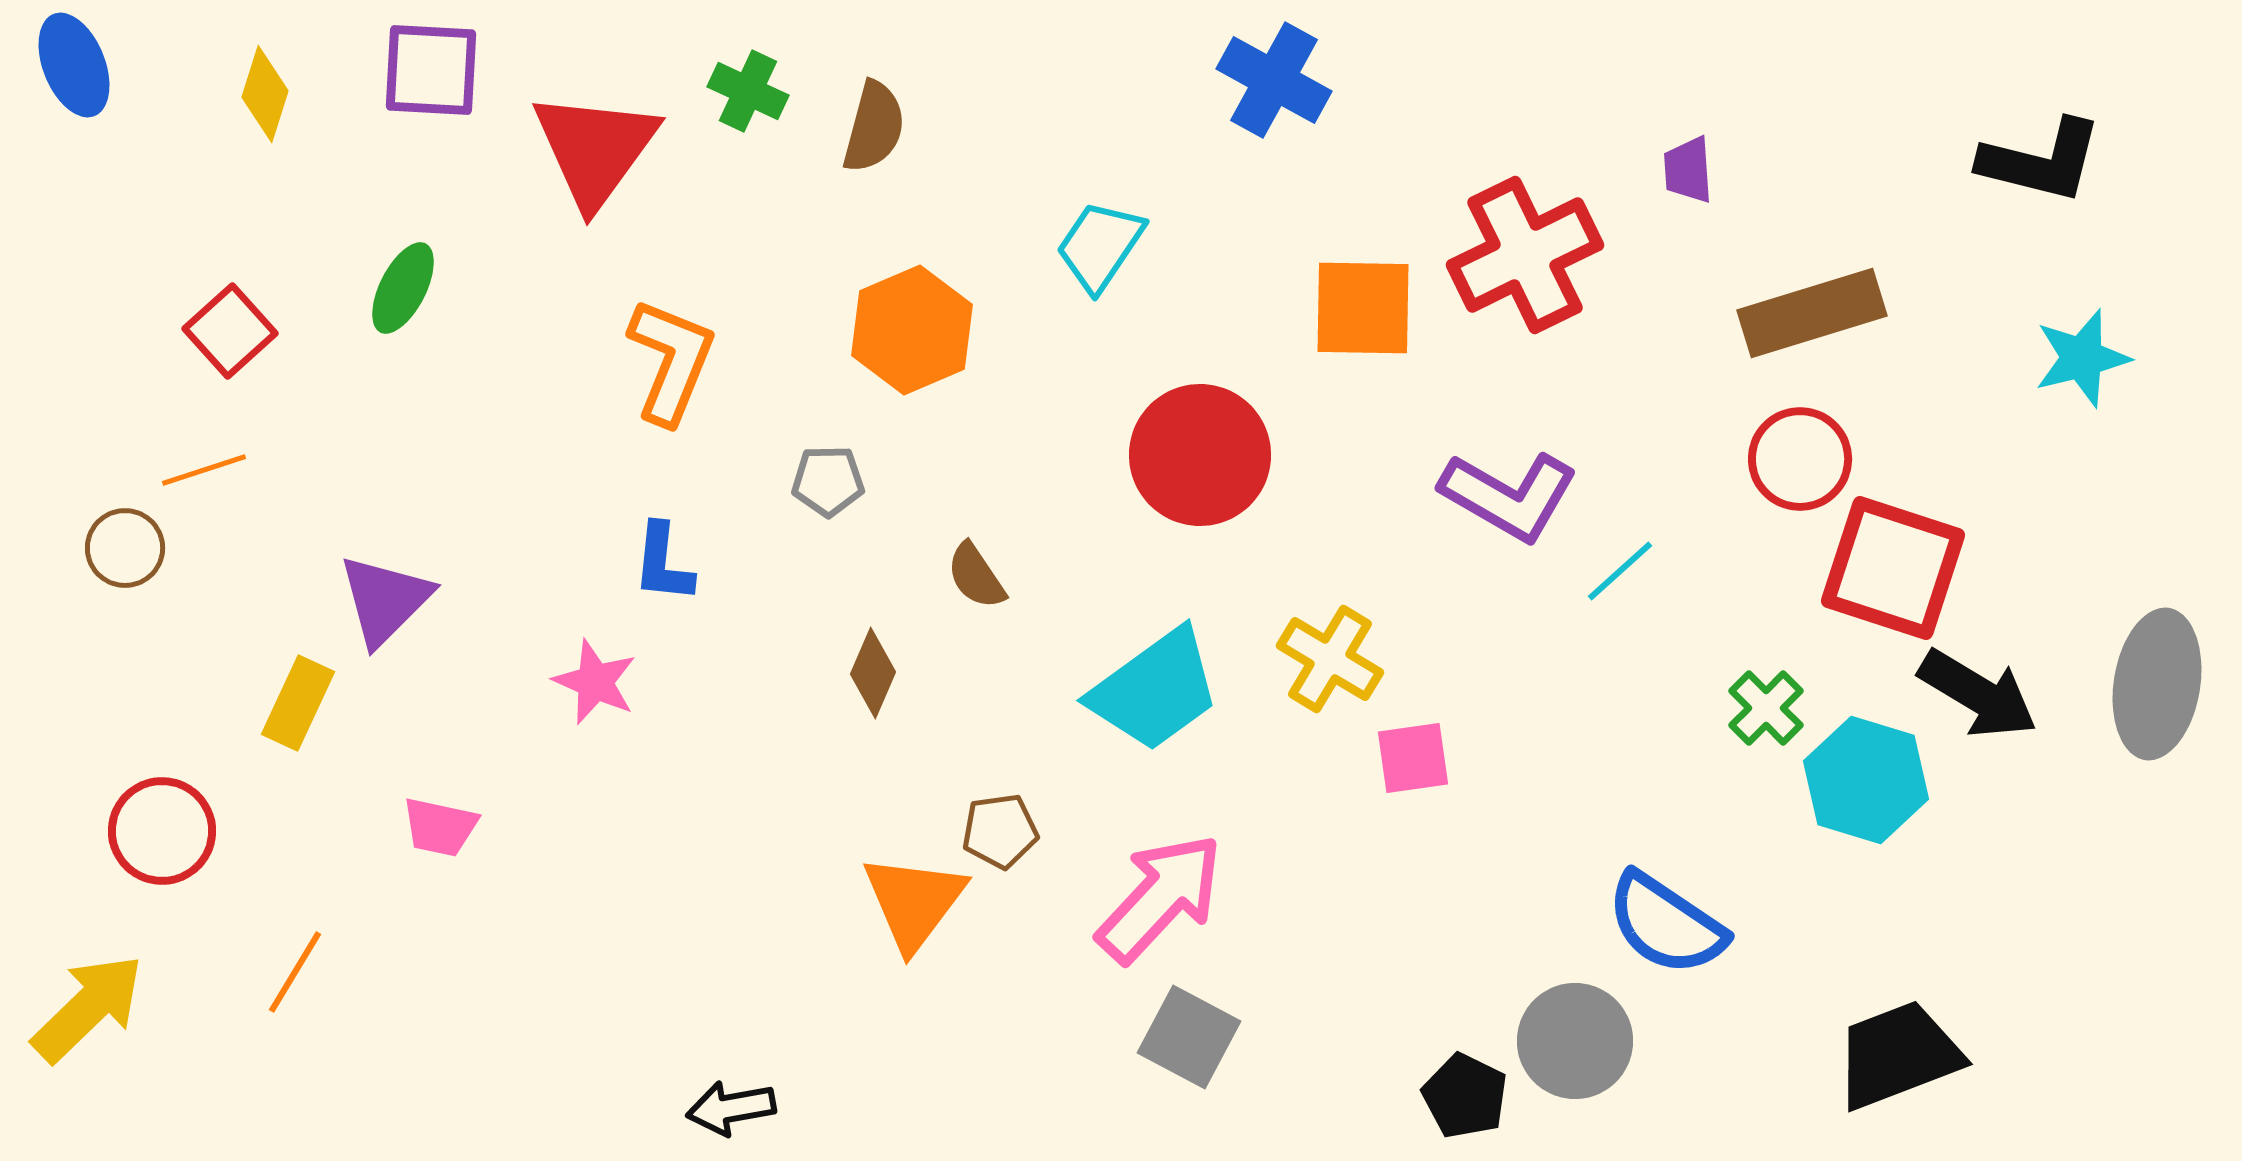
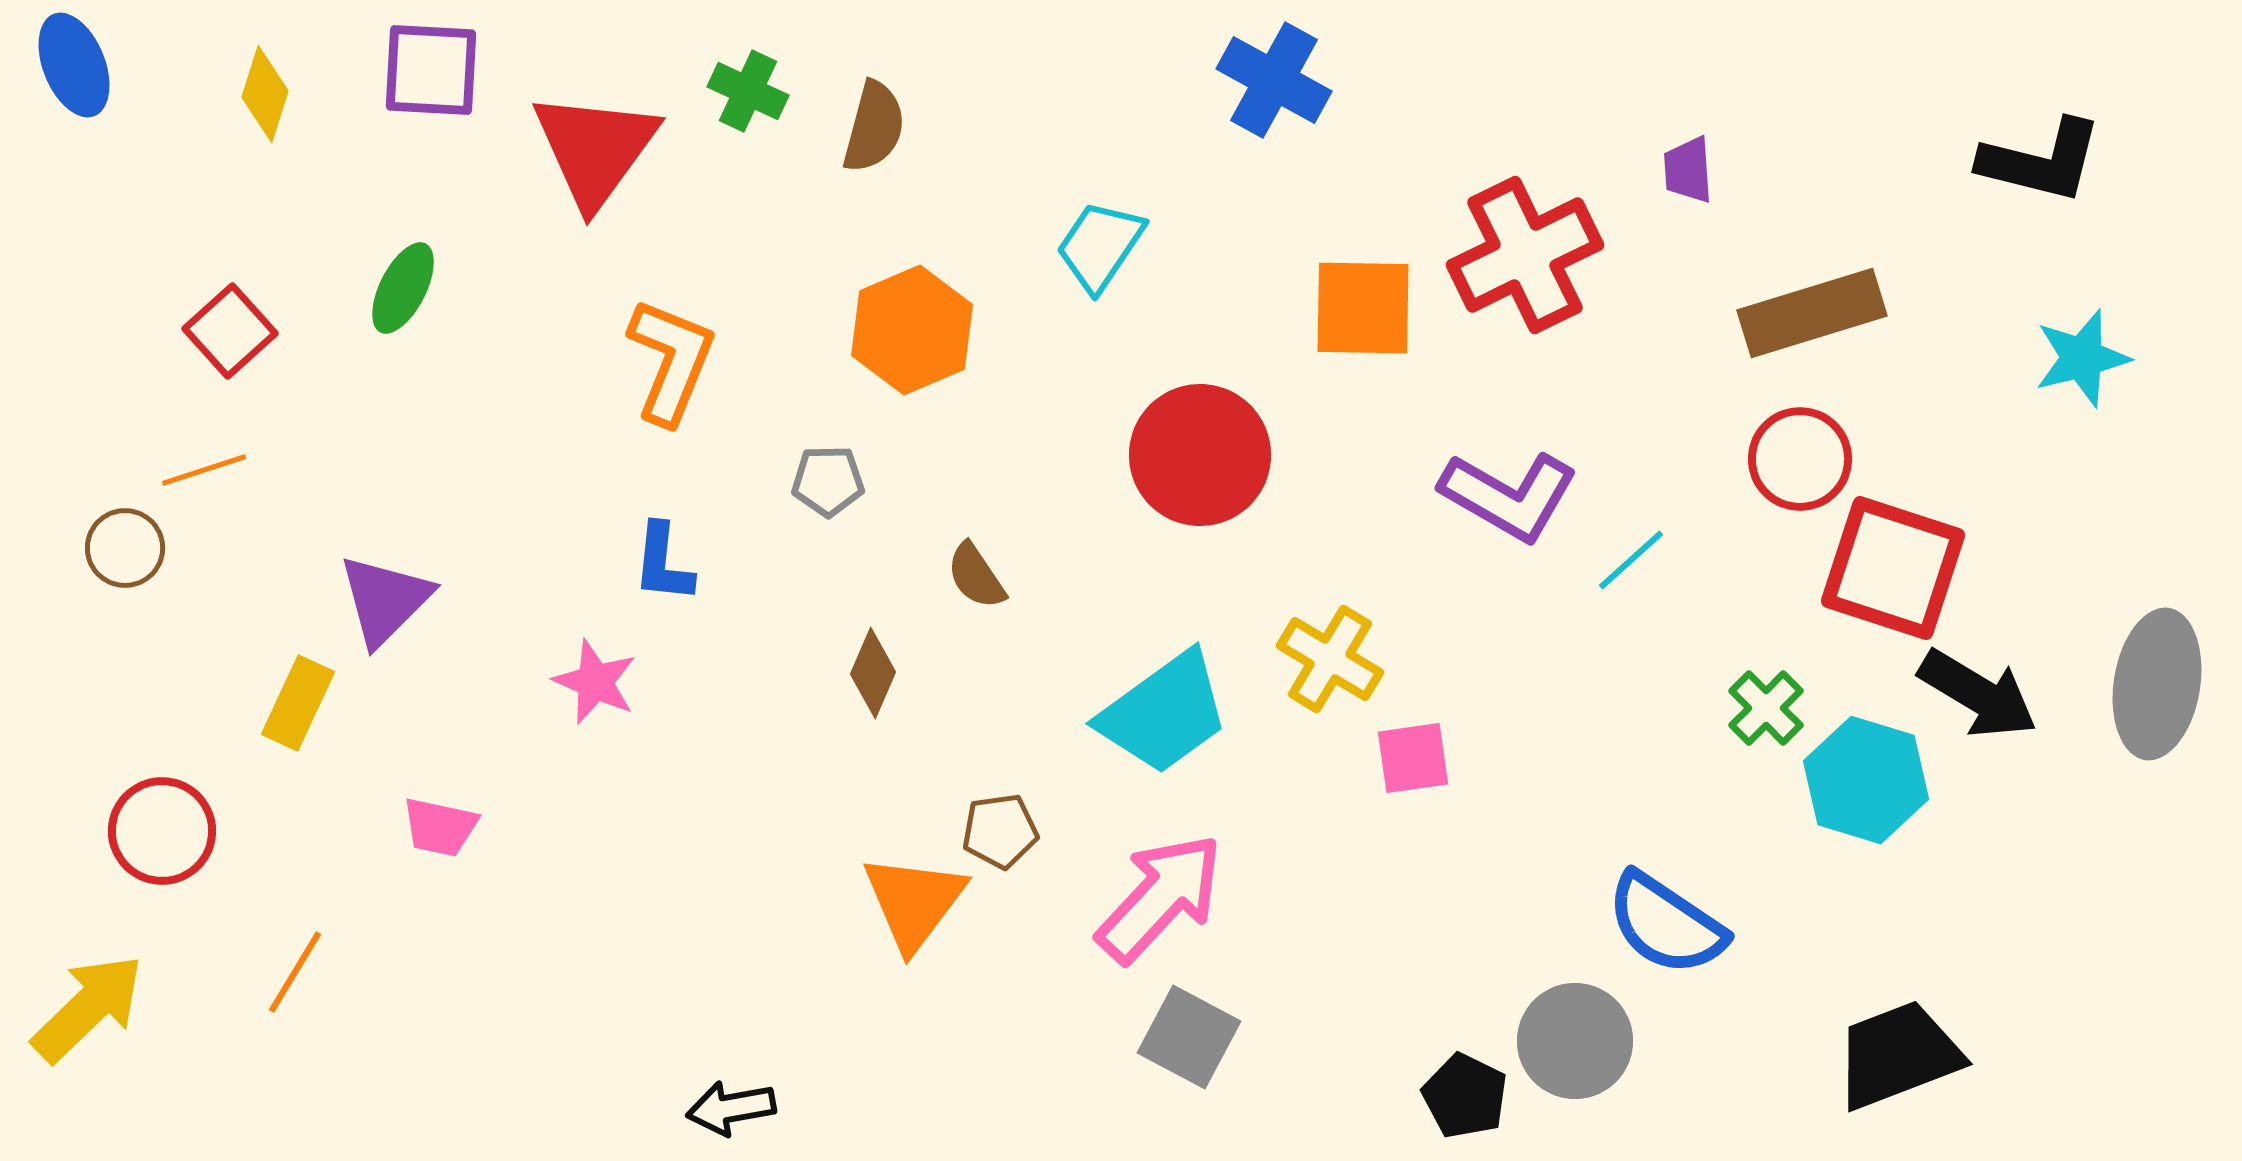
cyan line at (1620, 571): moved 11 px right, 11 px up
cyan trapezoid at (1155, 690): moved 9 px right, 23 px down
